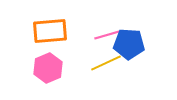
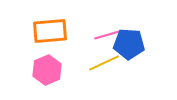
yellow line: moved 2 px left
pink hexagon: moved 1 px left, 2 px down
